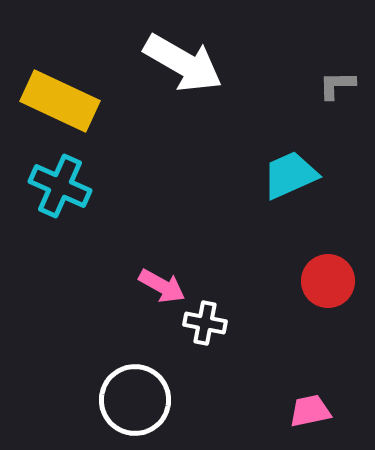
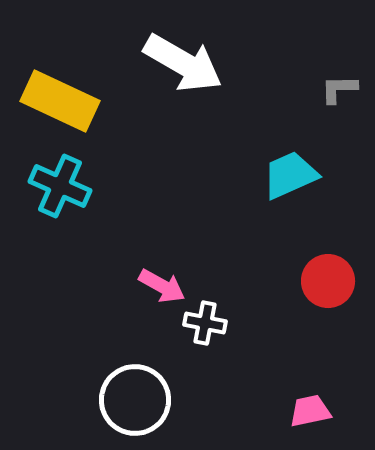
gray L-shape: moved 2 px right, 4 px down
